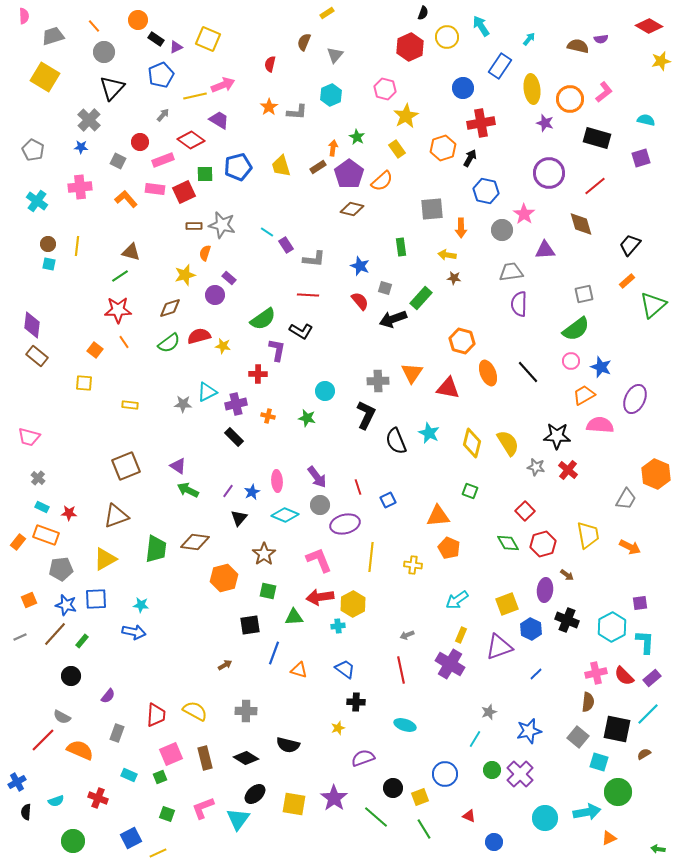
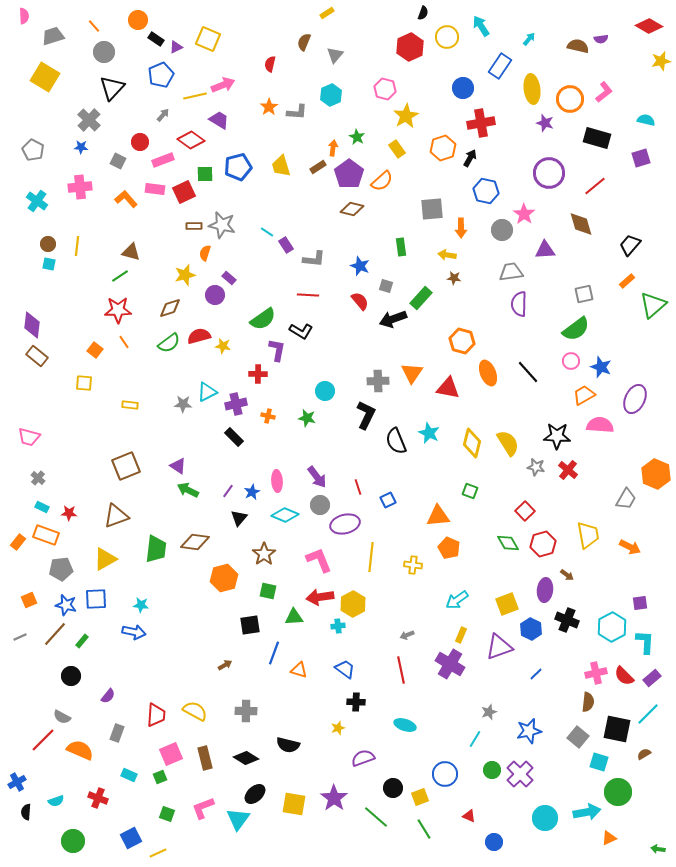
gray square at (385, 288): moved 1 px right, 2 px up
